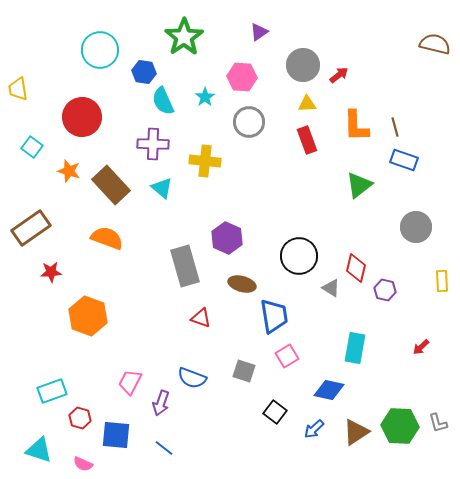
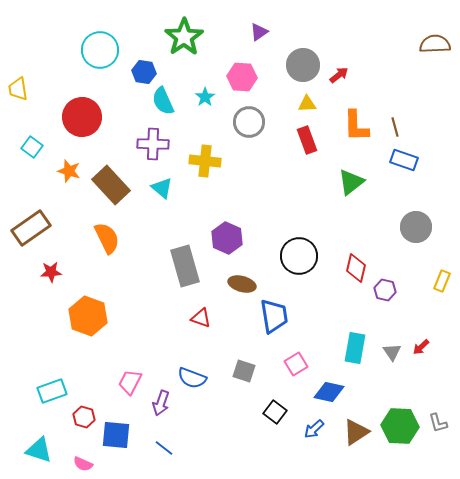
brown semicircle at (435, 44): rotated 16 degrees counterclockwise
green triangle at (359, 185): moved 8 px left, 3 px up
orange semicircle at (107, 238): rotated 44 degrees clockwise
yellow rectangle at (442, 281): rotated 25 degrees clockwise
gray triangle at (331, 288): moved 61 px right, 64 px down; rotated 24 degrees clockwise
pink square at (287, 356): moved 9 px right, 8 px down
blue diamond at (329, 390): moved 2 px down
red hexagon at (80, 418): moved 4 px right, 1 px up
